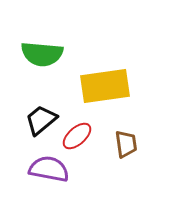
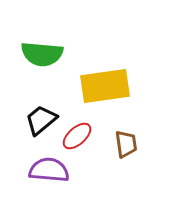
purple semicircle: moved 1 px down; rotated 6 degrees counterclockwise
